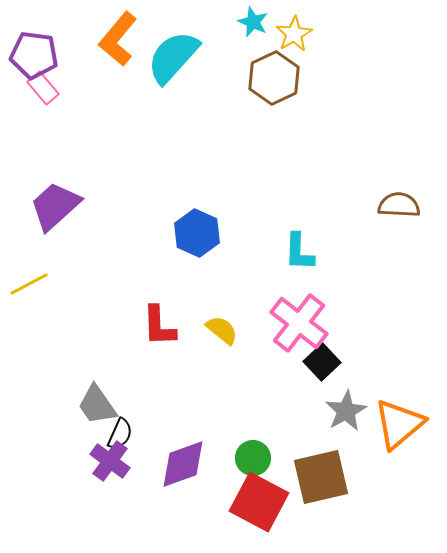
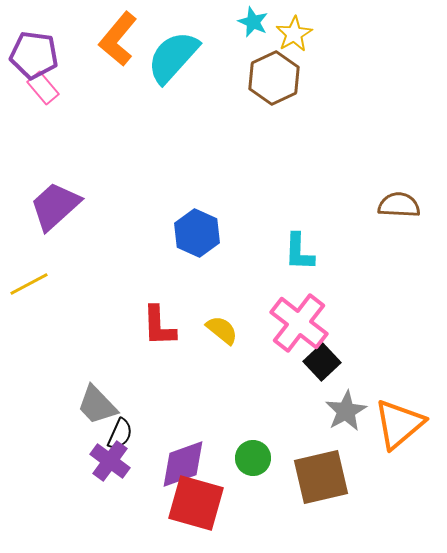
gray trapezoid: rotated 9 degrees counterclockwise
red square: moved 63 px left, 1 px down; rotated 12 degrees counterclockwise
